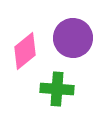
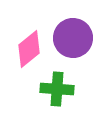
pink diamond: moved 4 px right, 2 px up
